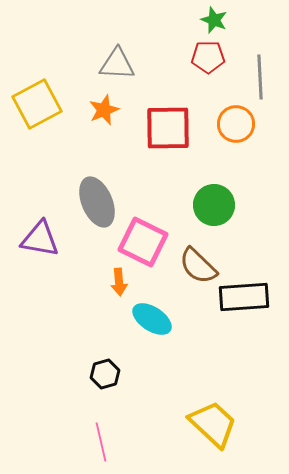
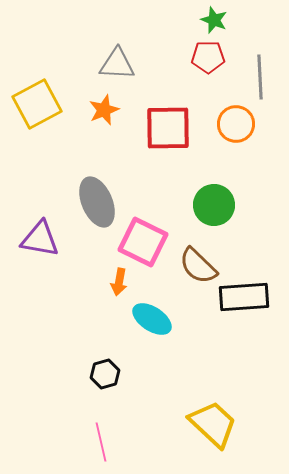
orange arrow: rotated 16 degrees clockwise
